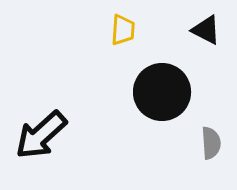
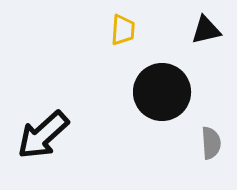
black triangle: rotated 40 degrees counterclockwise
black arrow: moved 2 px right
